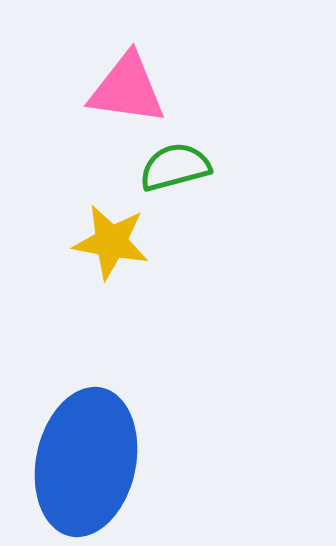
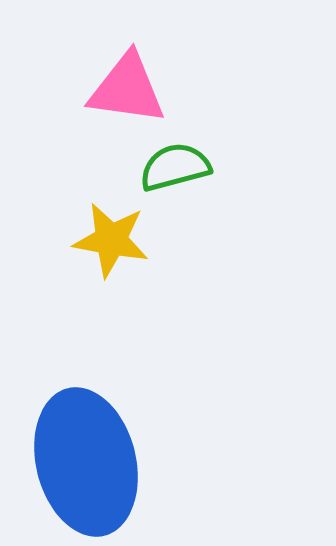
yellow star: moved 2 px up
blue ellipse: rotated 26 degrees counterclockwise
